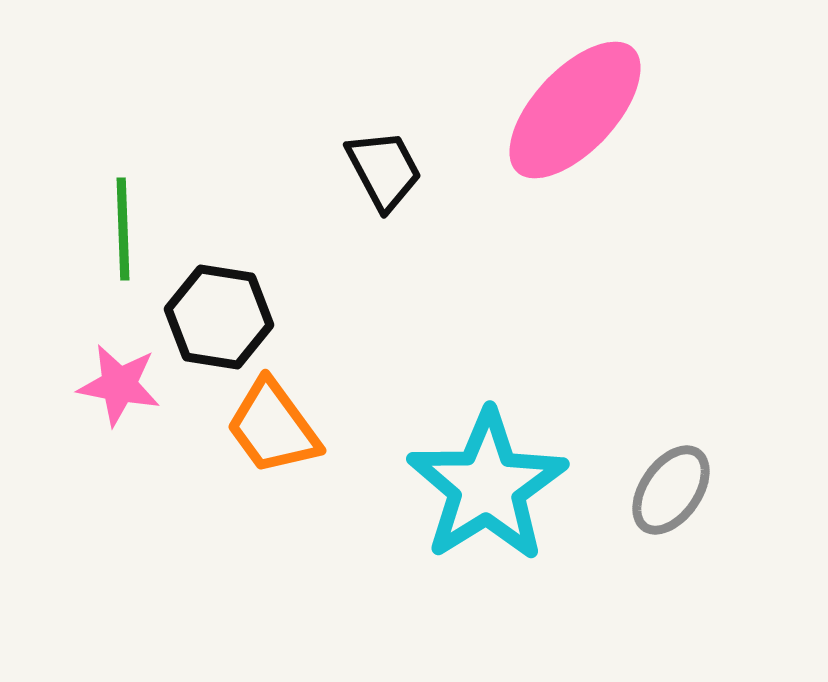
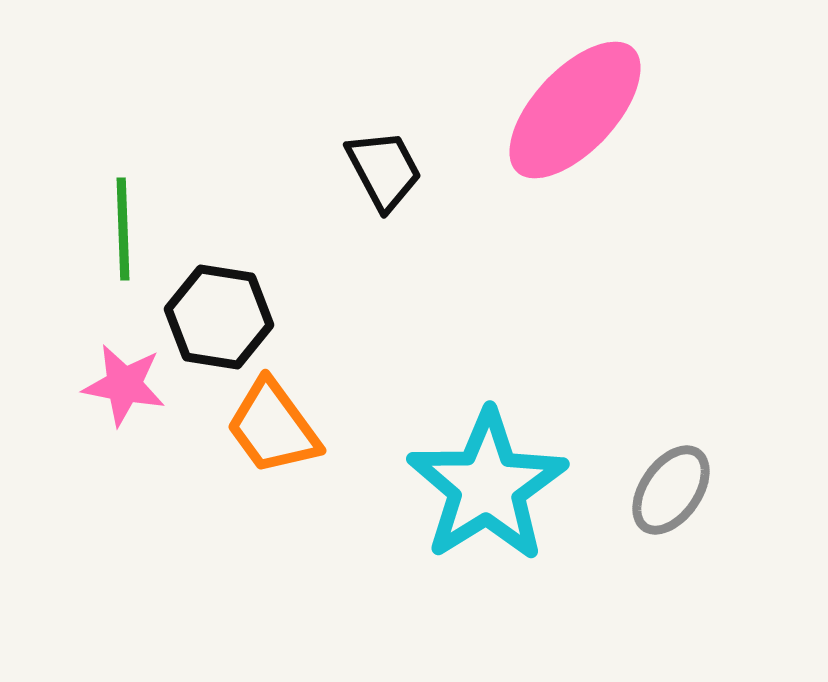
pink star: moved 5 px right
